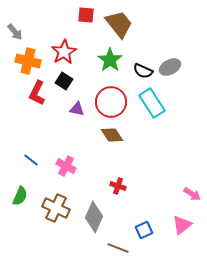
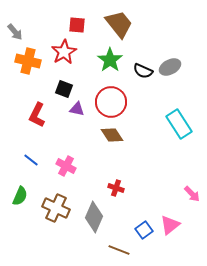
red square: moved 9 px left, 10 px down
black square: moved 8 px down; rotated 12 degrees counterclockwise
red L-shape: moved 22 px down
cyan rectangle: moved 27 px right, 21 px down
red cross: moved 2 px left, 2 px down
pink arrow: rotated 12 degrees clockwise
pink triangle: moved 12 px left
blue square: rotated 12 degrees counterclockwise
brown line: moved 1 px right, 2 px down
